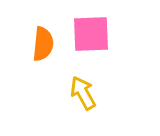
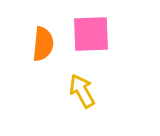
yellow arrow: moved 1 px left, 2 px up
